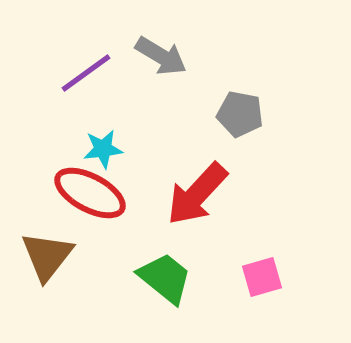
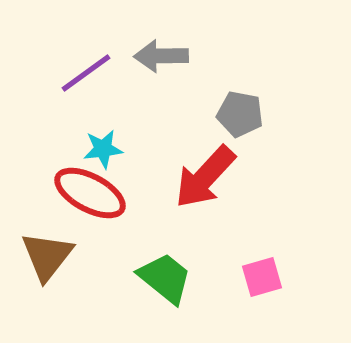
gray arrow: rotated 148 degrees clockwise
red arrow: moved 8 px right, 17 px up
